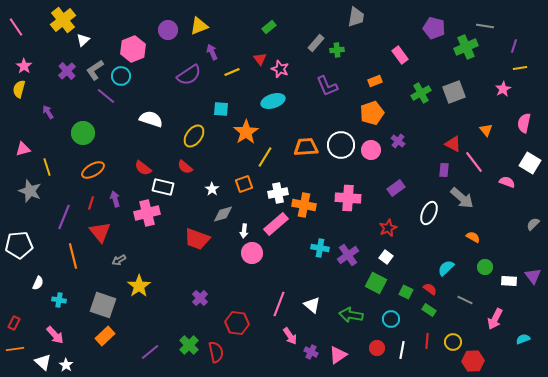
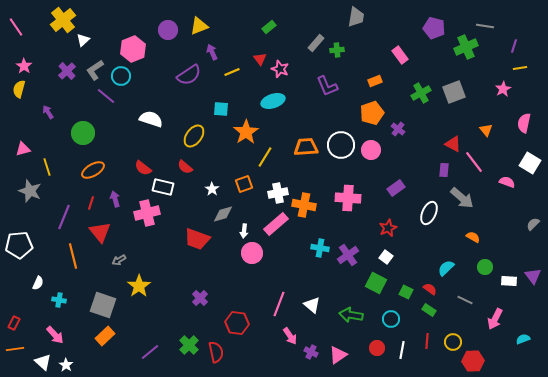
purple cross at (398, 141): moved 12 px up
